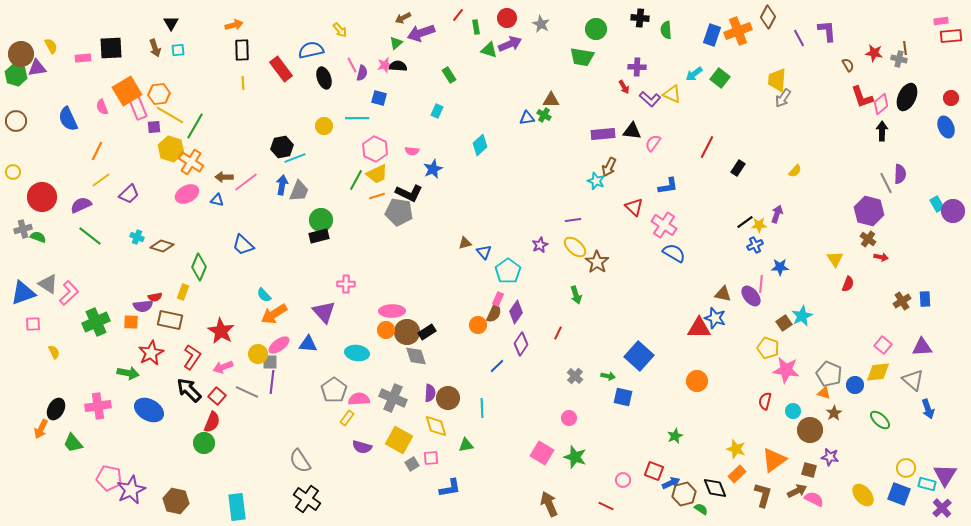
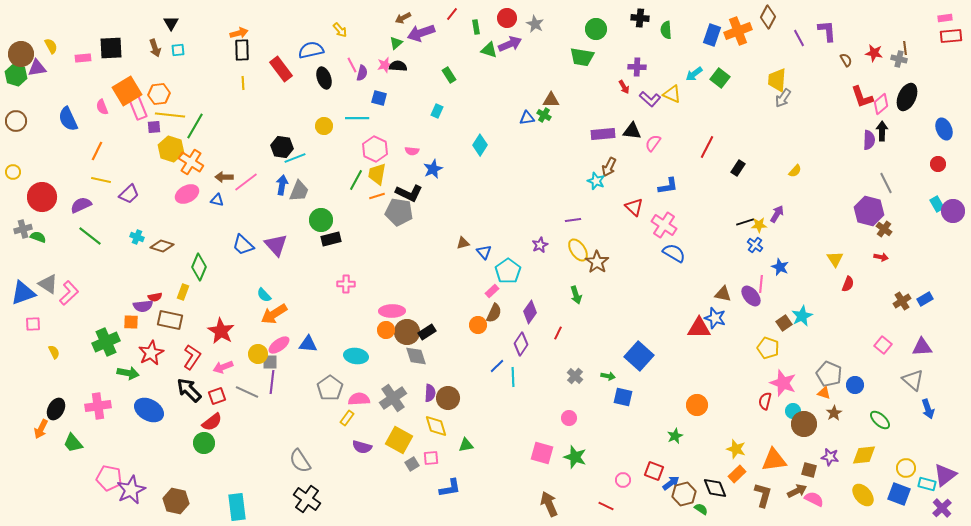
red line at (458, 15): moved 6 px left, 1 px up
pink rectangle at (941, 21): moved 4 px right, 3 px up
gray star at (541, 24): moved 6 px left
orange arrow at (234, 25): moved 5 px right, 8 px down
brown semicircle at (848, 65): moved 2 px left, 5 px up
red circle at (951, 98): moved 13 px left, 66 px down
yellow line at (170, 115): rotated 24 degrees counterclockwise
blue ellipse at (946, 127): moved 2 px left, 2 px down
cyan diamond at (480, 145): rotated 15 degrees counterclockwise
black hexagon at (282, 147): rotated 20 degrees clockwise
yellow trapezoid at (377, 174): rotated 125 degrees clockwise
purple semicircle at (900, 174): moved 31 px left, 34 px up
yellow line at (101, 180): rotated 48 degrees clockwise
purple arrow at (777, 214): rotated 12 degrees clockwise
black line at (745, 222): rotated 18 degrees clockwise
black rectangle at (319, 236): moved 12 px right, 3 px down
brown cross at (868, 239): moved 16 px right, 10 px up
brown triangle at (465, 243): moved 2 px left
blue cross at (755, 245): rotated 28 degrees counterclockwise
yellow ellipse at (575, 247): moved 3 px right, 3 px down; rotated 15 degrees clockwise
blue star at (780, 267): rotated 24 degrees clockwise
pink rectangle at (498, 299): moved 6 px left, 8 px up; rotated 24 degrees clockwise
blue rectangle at (925, 299): rotated 63 degrees clockwise
purple triangle at (324, 312): moved 48 px left, 67 px up
purple diamond at (516, 312): moved 14 px right
green cross at (96, 322): moved 10 px right, 20 px down
cyan ellipse at (357, 353): moved 1 px left, 3 px down
pink star at (786, 370): moved 3 px left, 13 px down; rotated 12 degrees clockwise
yellow diamond at (878, 372): moved 14 px left, 83 px down
orange circle at (697, 381): moved 24 px down
gray pentagon at (334, 390): moved 4 px left, 2 px up
red square at (217, 396): rotated 30 degrees clockwise
gray cross at (393, 398): rotated 32 degrees clockwise
cyan line at (482, 408): moved 31 px right, 31 px up
red semicircle at (212, 422): rotated 30 degrees clockwise
brown circle at (810, 430): moved 6 px left, 6 px up
pink square at (542, 453): rotated 15 degrees counterclockwise
orange triangle at (774, 460): rotated 28 degrees clockwise
purple triangle at (945, 475): rotated 20 degrees clockwise
blue arrow at (671, 483): rotated 12 degrees counterclockwise
